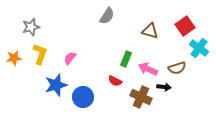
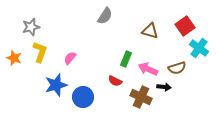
gray semicircle: moved 2 px left
yellow L-shape: moved 2 px up
orange star: rotated 28 degrees clockwise
